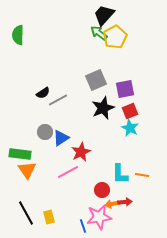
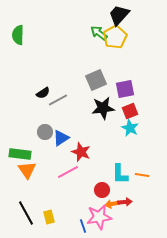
black trapezoid: moved 15 px right
black star: rotated 15 degrees clockwise
red star: rotated 24 degrees counterclockwise
